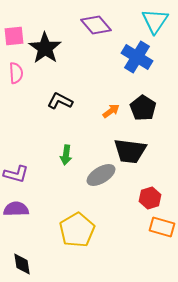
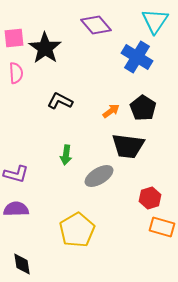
pink square: moved 2 px down
black trapezoid: moved 2 px left, 5 px up
gray ellipse: moved 2 px left, 1 px down
